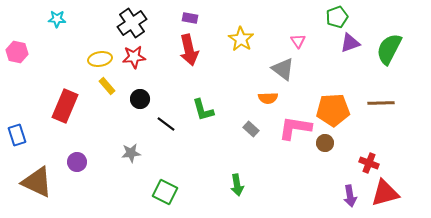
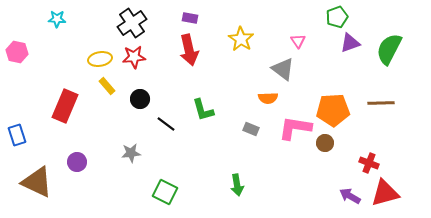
gray rectangle: rotated 21 degrees counterclockwise
purple arrow: rotated 130 degrees clockwise
